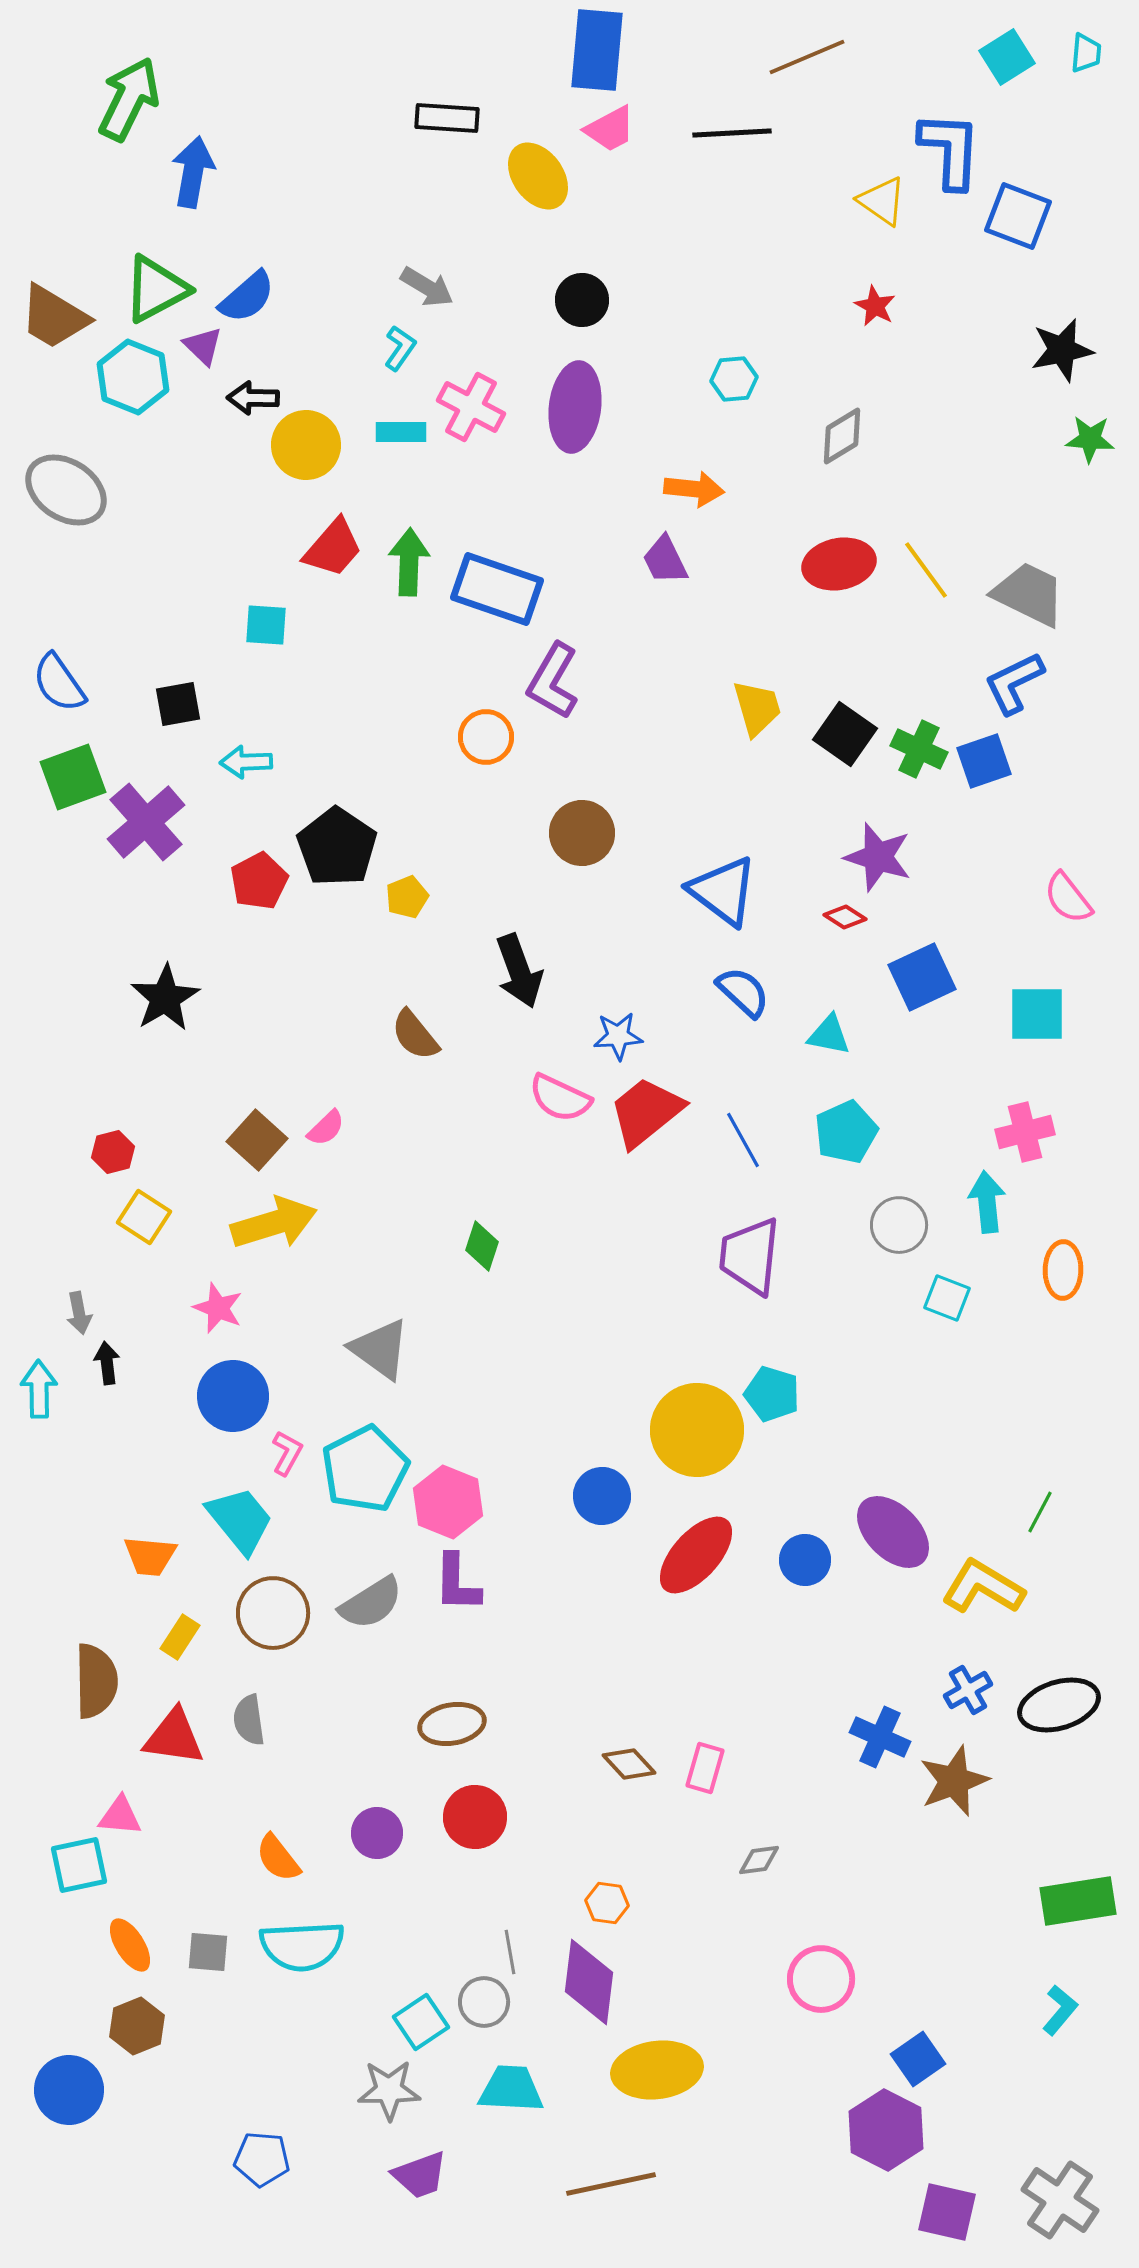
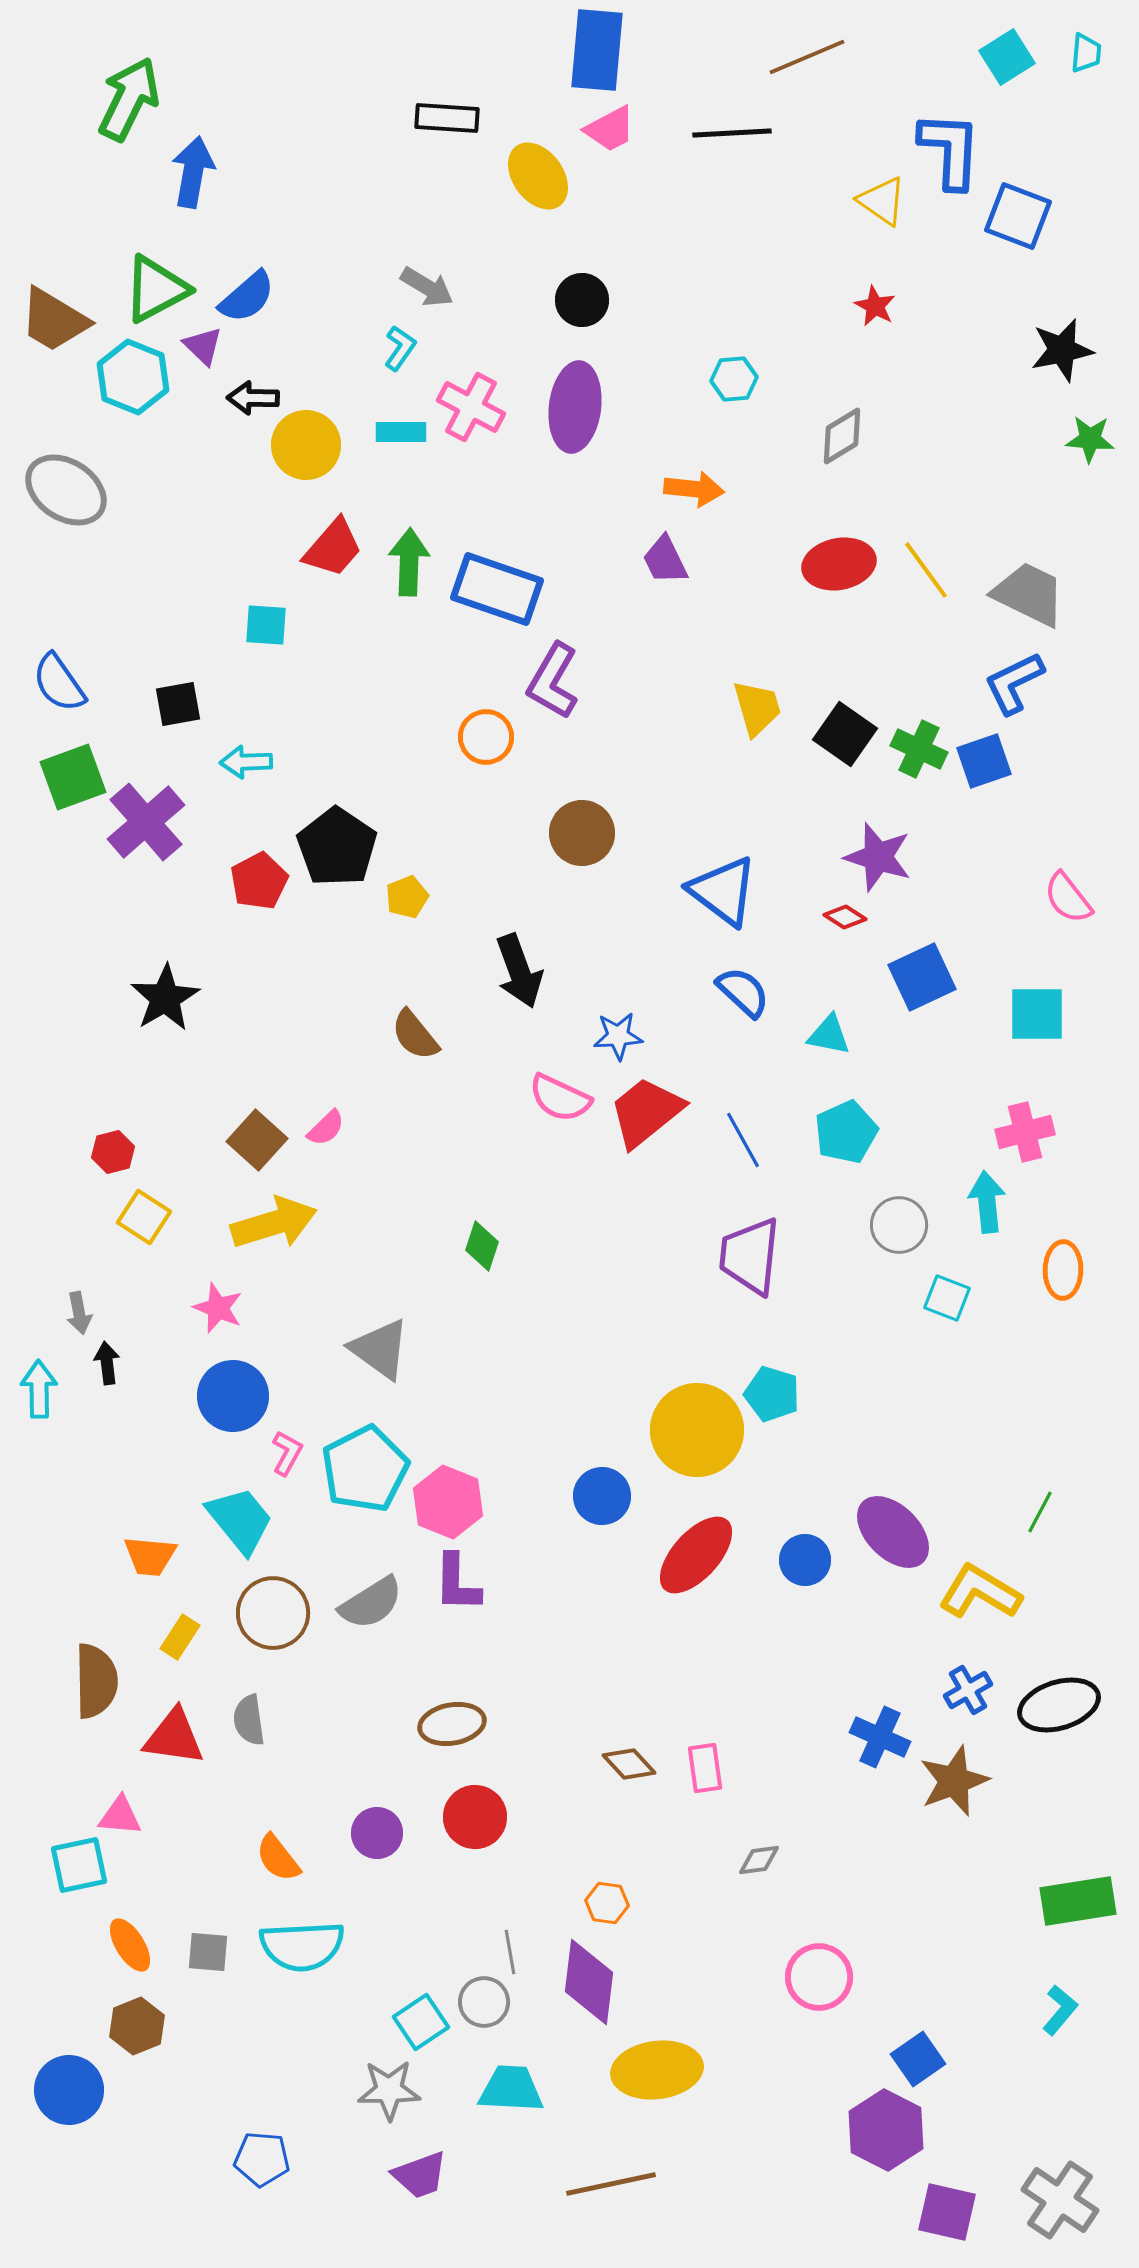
brown trapezoid at (54, 317): moved 3 px down
yellow L-shape at (983, 1587): moved 3 px left, 5 px down
pink rectangle at (705, 1768): rotated 24 degrees counterclockwise
pink circle at (821, 1979): moved 2 px left, 2 px up
